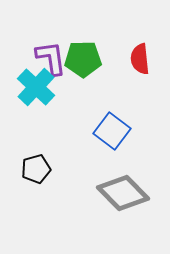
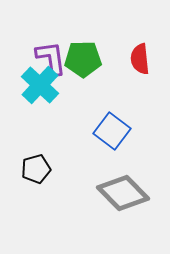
cyan cross: moved 4 px right, 2 px up
